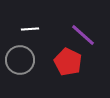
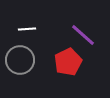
white line: moved 3 px left
red pentagon: rotated 20 degrees clockwise
